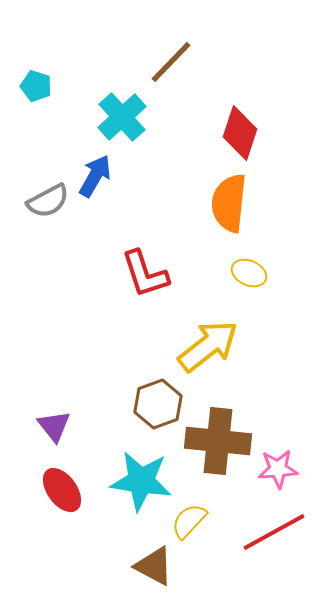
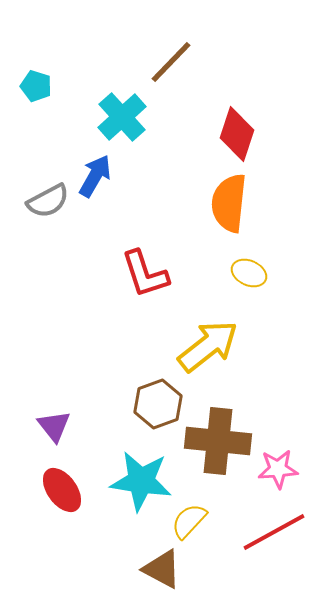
red diamond: moved 3 px left, 1 px down
brown triangle: moved 8 px right, 3 px down
